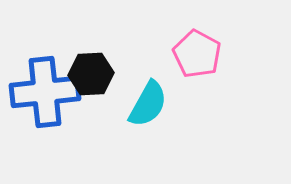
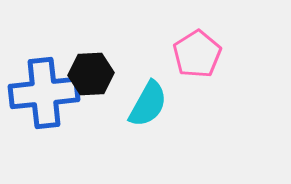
pink pentagon: rotated 12 degrees clockwise
blue cross: moved 1 px left, 1 px down
